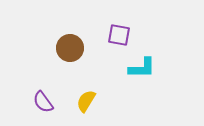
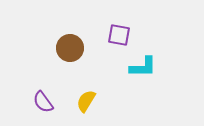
cyan L-shape: moved 1 px right, 1 px up
